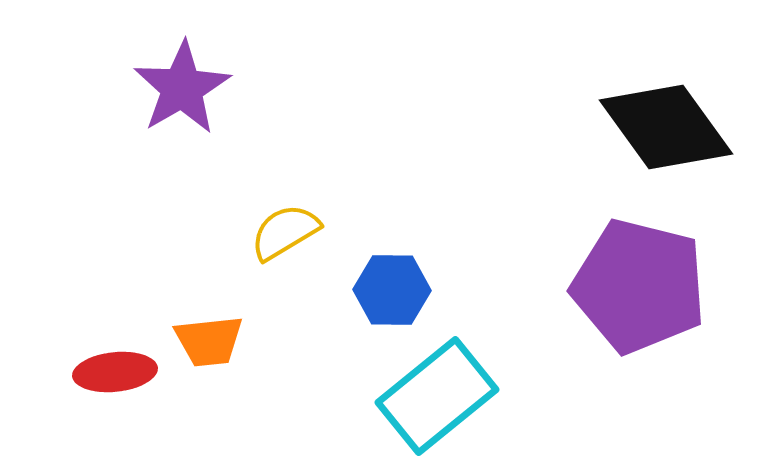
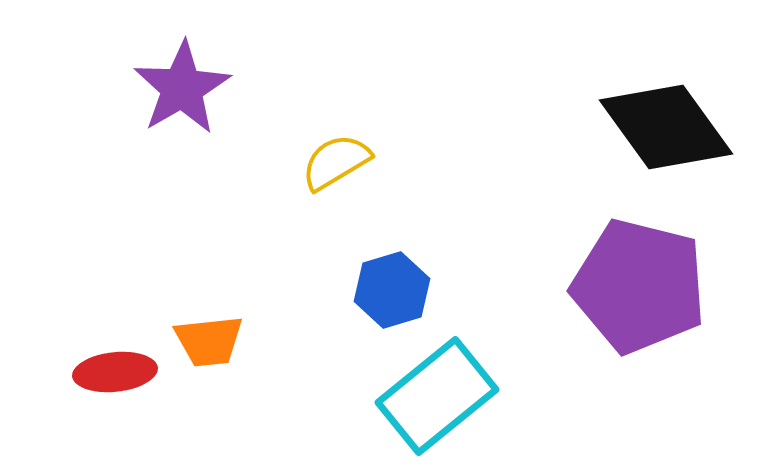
yellow semicircle: moved 51 px right, 70 px up
blue hexagon: rotated 18 degrees counterclockwise
